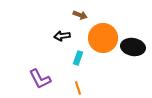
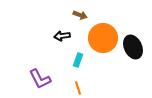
black ellipse: rotated 55 degrees clockwise
cyan rectangle: moved 2 px down
